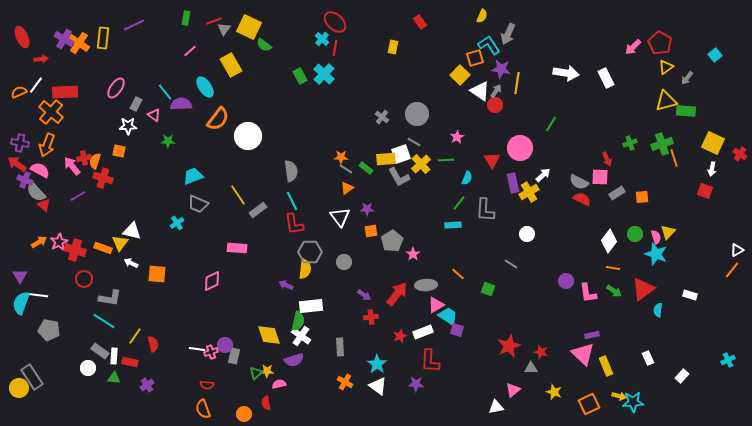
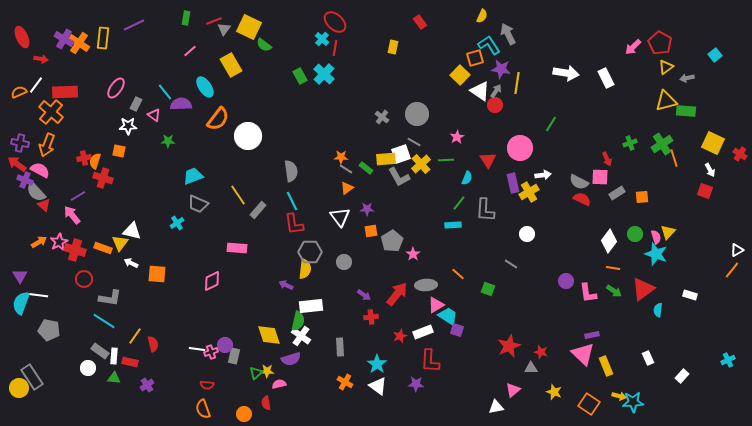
gray arrow at (508, 34): rotated 130 degrees clockwise
red arrow at (41, 59): rotated 16 degrees clockwise
gray arrow at (687, 78): rotated 40 degrees clockwise
green cross at (662, 144): rotated 15 degrees counterclockwise
red triangle at (492, 160): moved 4 px left
pink arrow at (72, 166): moved 49 px down
white arrow at (712, 169): moved 2 px left, 1 px down; rotated 40 degrees counterclockwise
white arrow at (543, 175): rotated 35 degrees clockwise
gray rectangle at (258, 210): rotated 12 degrees counterclockwise
purple semicircle at (294, 360): moved 3 px left, 1 px up
orange square at (589, 404): rotated 30 degrees counterclockwise
